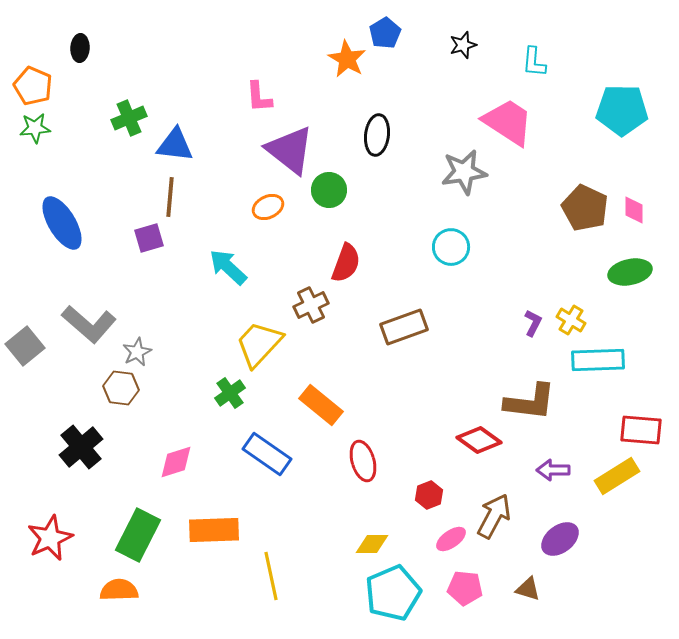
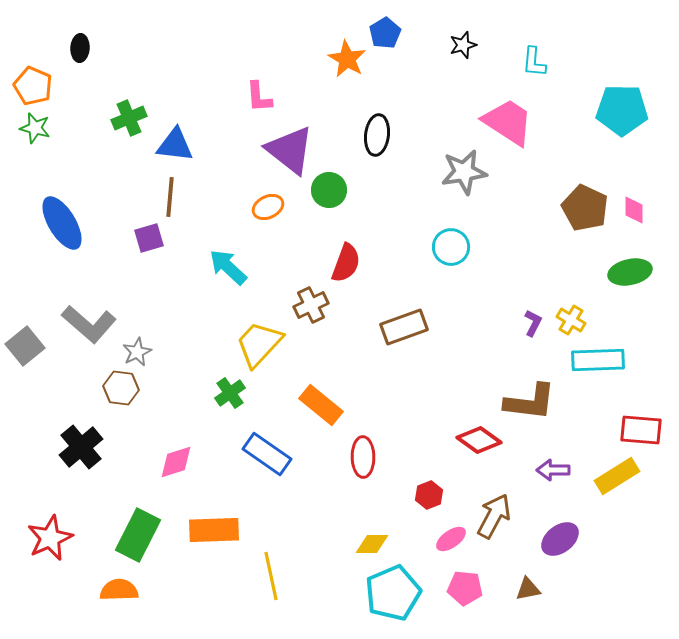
green star at (35, 128): rotated 20 degrees clockwise
red ellipse at (363, 461): moved 4 px up; rotated 15 degrees clockwise
brown triangle at (528, 589): rotated 28 degrees counterclockwise
